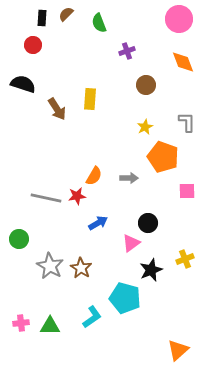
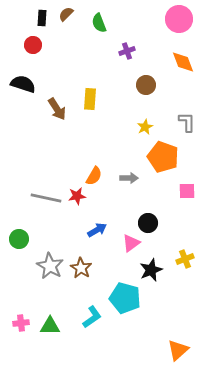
blue arrow: moved 1 px left, 7 px down
